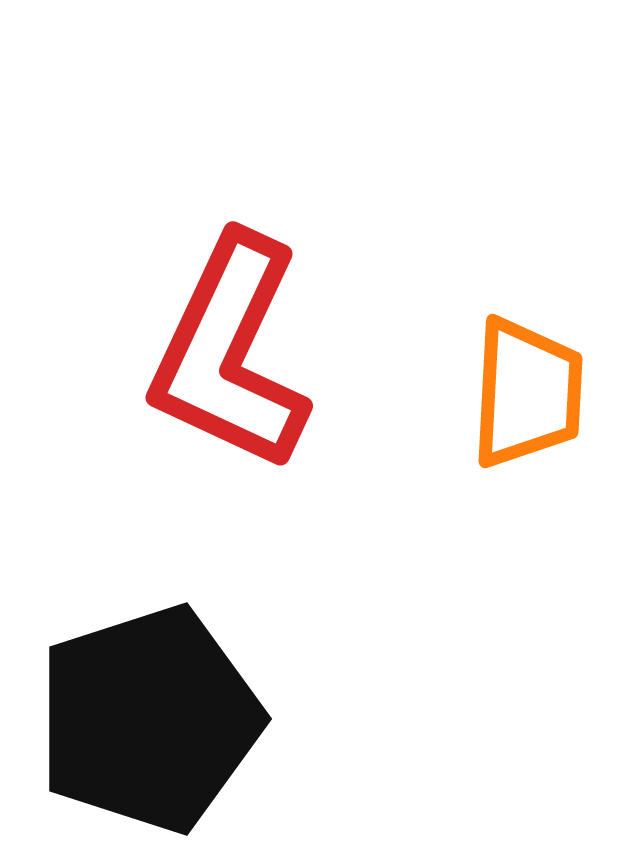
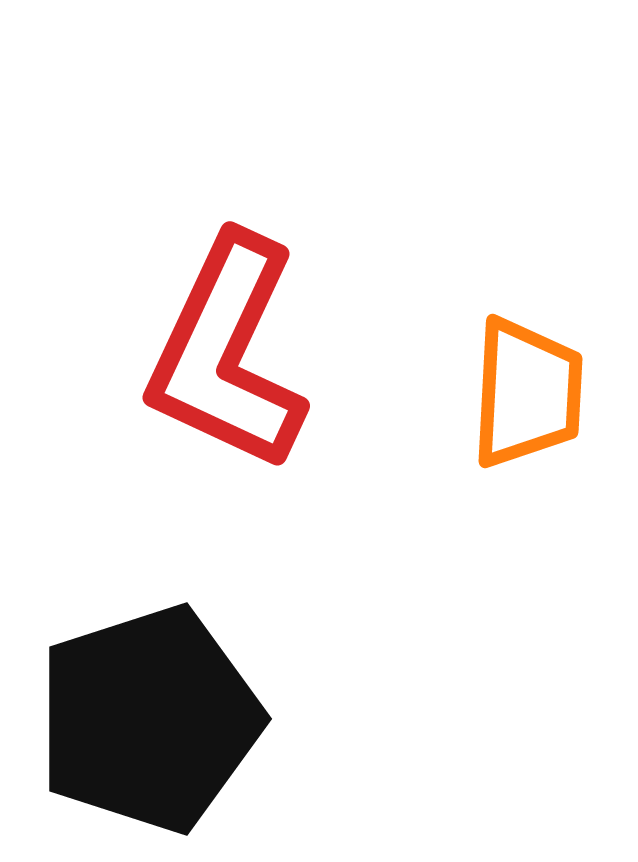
red L-shape: moved 3 px left
